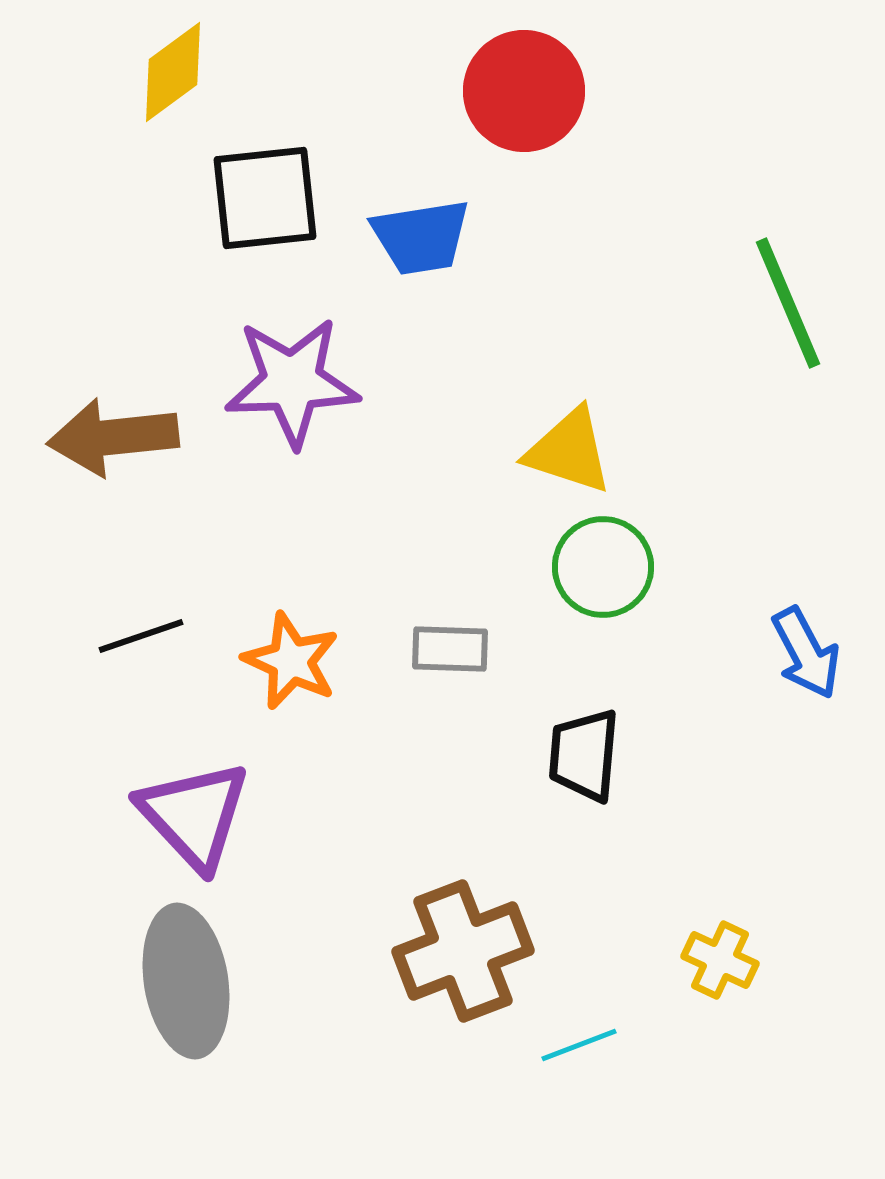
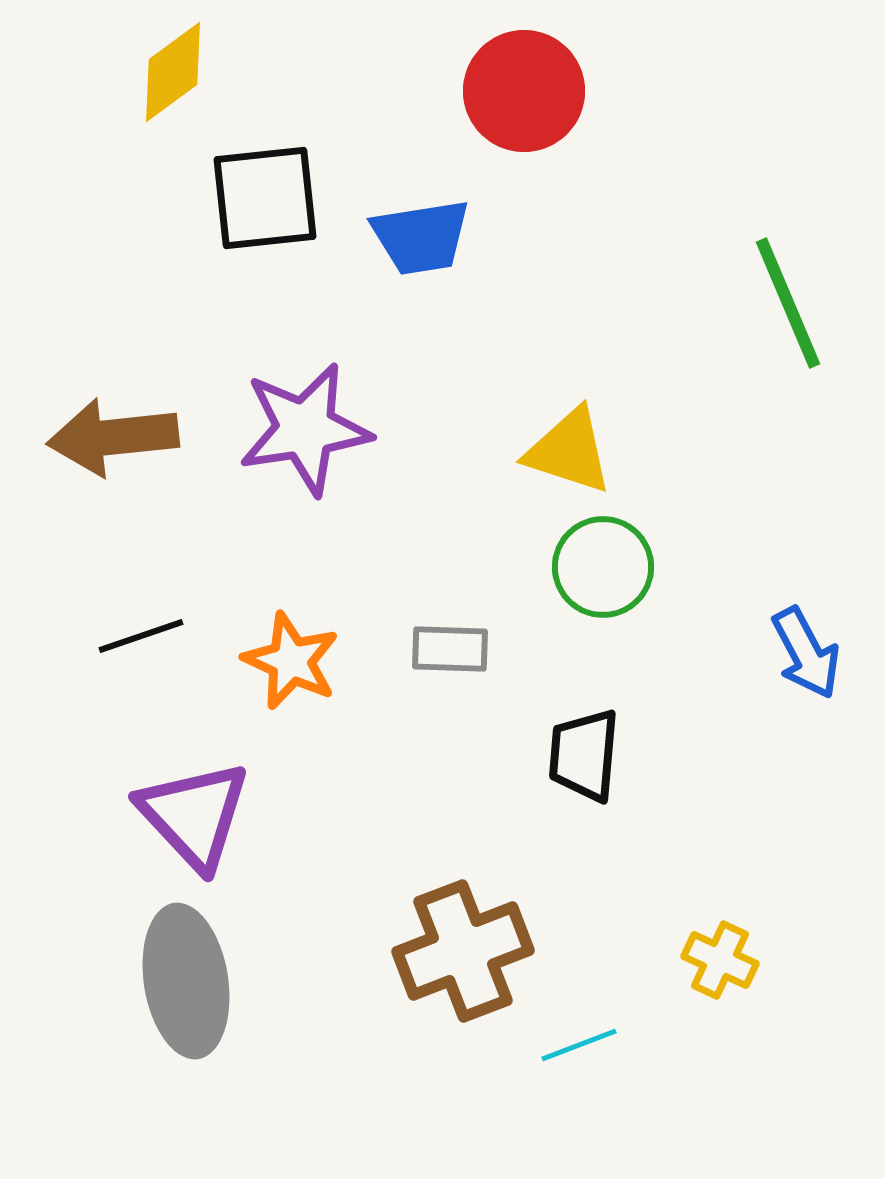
purple star: moved 13 px right, 47 px down; rotated 7 degrees counterclockwise
